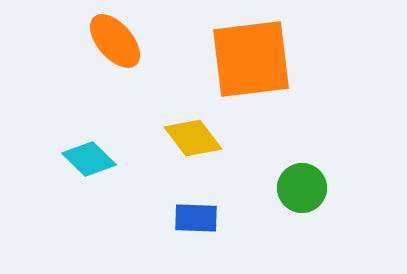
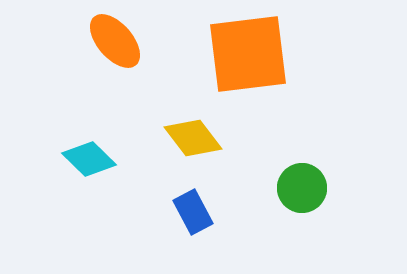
orange square: moved 3 px left, 5 px up
blue rectangle: moved 3 px left, 6 px up; rotated 60 degrees clockwise
